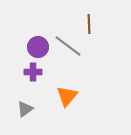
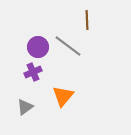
brown line: moved 2 px left, 4 px up
purple cross: rotated 24 degrees counterclockwise
orange triangle: moved 4 px left
gray triangle: moved 2 px up
